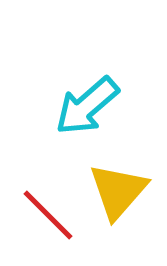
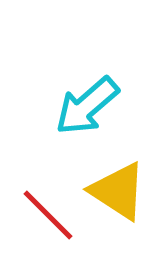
yellow triangle: rotated 38 degrees counterclockwise
